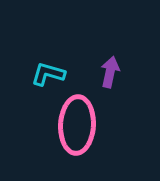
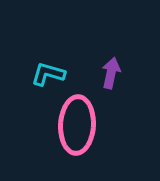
purple arrow: moved 1 px right, 1 px down
